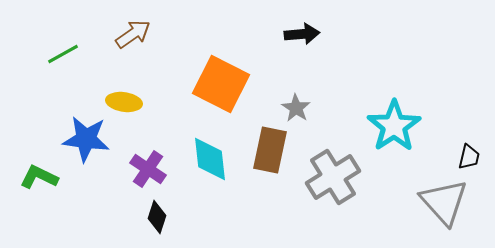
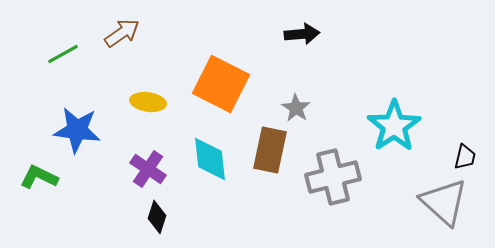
brown arrow: moved 11 px left, 1 px up
yellow ellipse: moved 24 px right
blue star: moved 9 px left, 9 px up
black trapezoid: moved 4 px left
gray cross: rotated 18 degrees clockwise
gray triangle: rotated 6 degrees counterclockwise
